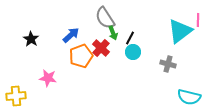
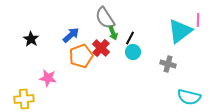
yellow cross: moved 8 px right, 3 px down
